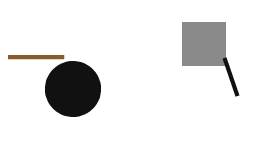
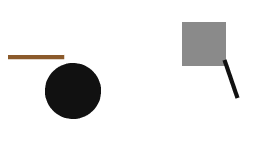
black line: moved 2 px down
black circle: moved 2 px down
